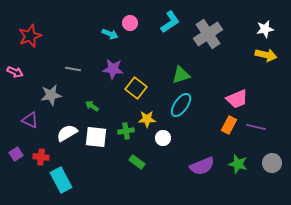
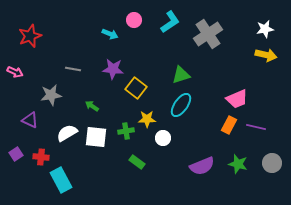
pink circle: moved 4 px right, 3 px up
